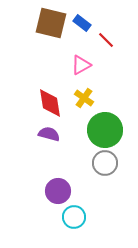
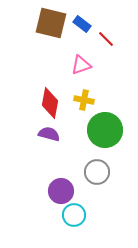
blue rectangle: moved 1 px down
red line: moved 1 px up
pink triangle: rotated 10 degrees clockwise
yellow cross: moved 2 px down; rotated 24 degrees counterclockwise
red diamond: rotated 20 degrees clockwise
gray circle: moved 8 px left, 9 px down
purple circle: moved 3 px right
cyan circle: moved 2 px up
